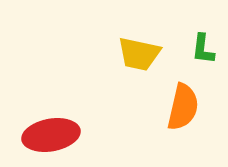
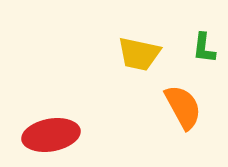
green L-shape: moved 1 px right, 1 px up
orange semicircle: rotated 42 degrees counterclockwise
